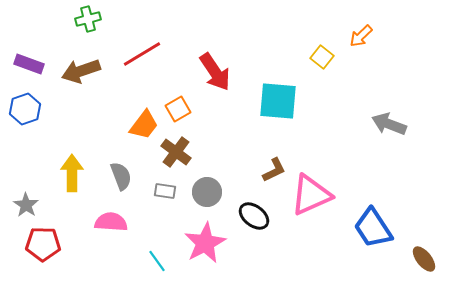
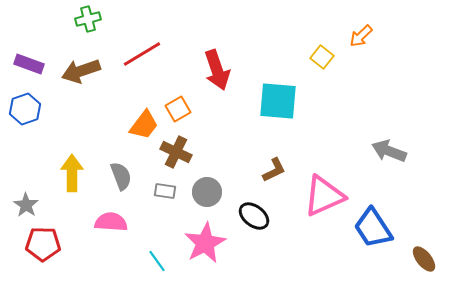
red arrow: moved 2 px right, 2 px up; rotated 15 degrees clockwise
gray arrow: moved 27 px down
brown cross: rotated 12 degrees counterclockwise
pink triangle: moved 13 px right, 1 px down
